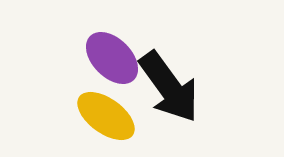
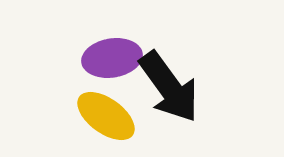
purple ellipse: rotated 54 degrees counterclockwise
